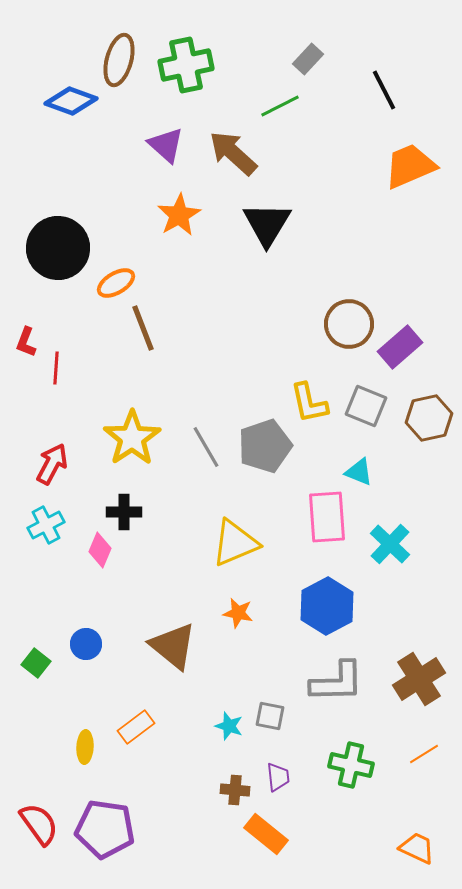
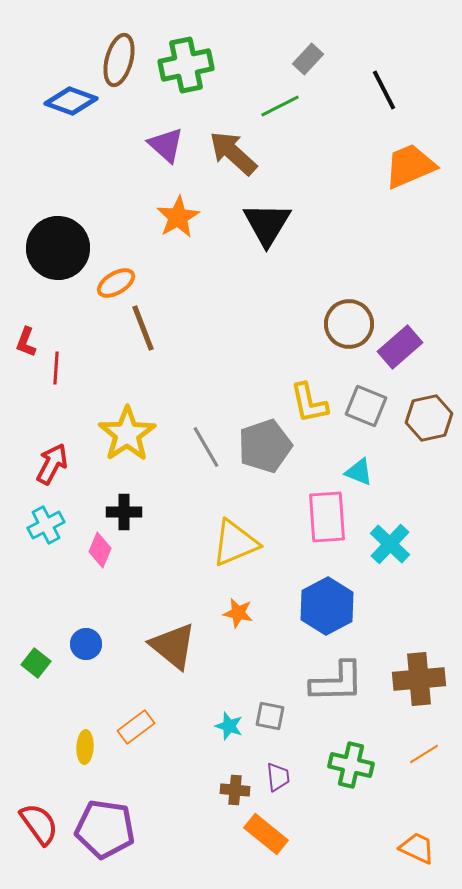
orange star at (179, 215): moved 1 px left, 2 px down
yellow star at (132, 438): moved 5 px left, 4 px up
brown cross at (419, 679): rotated 27 degrees clockwise
